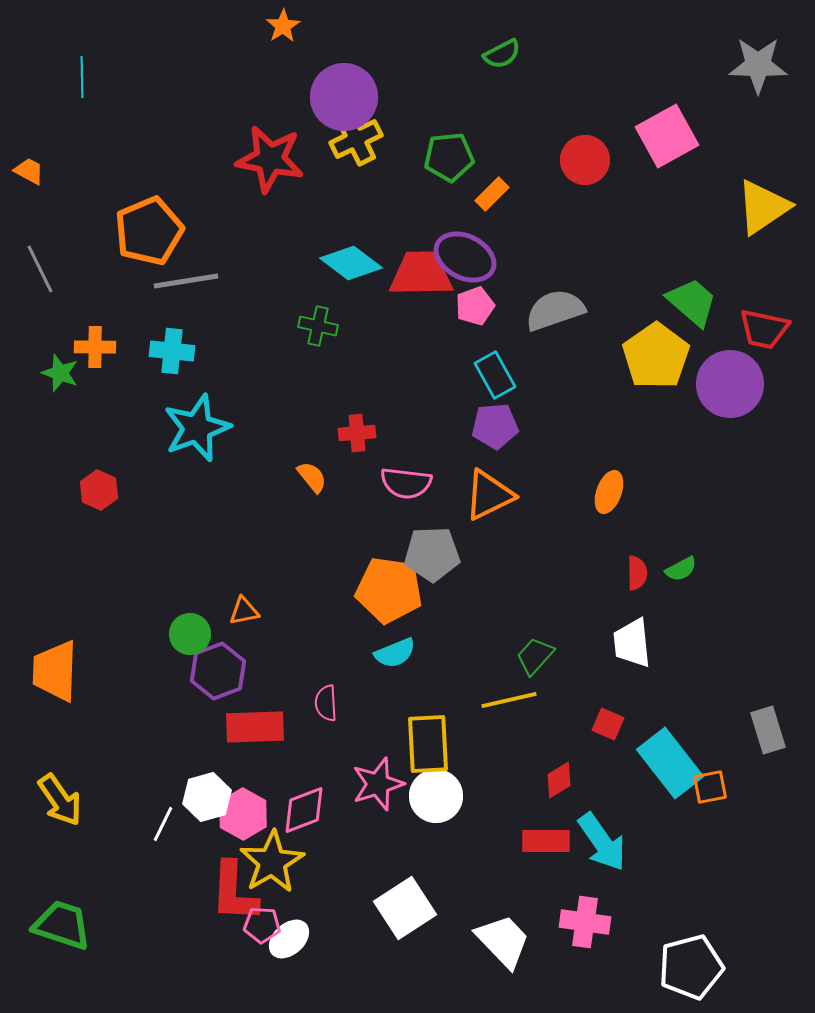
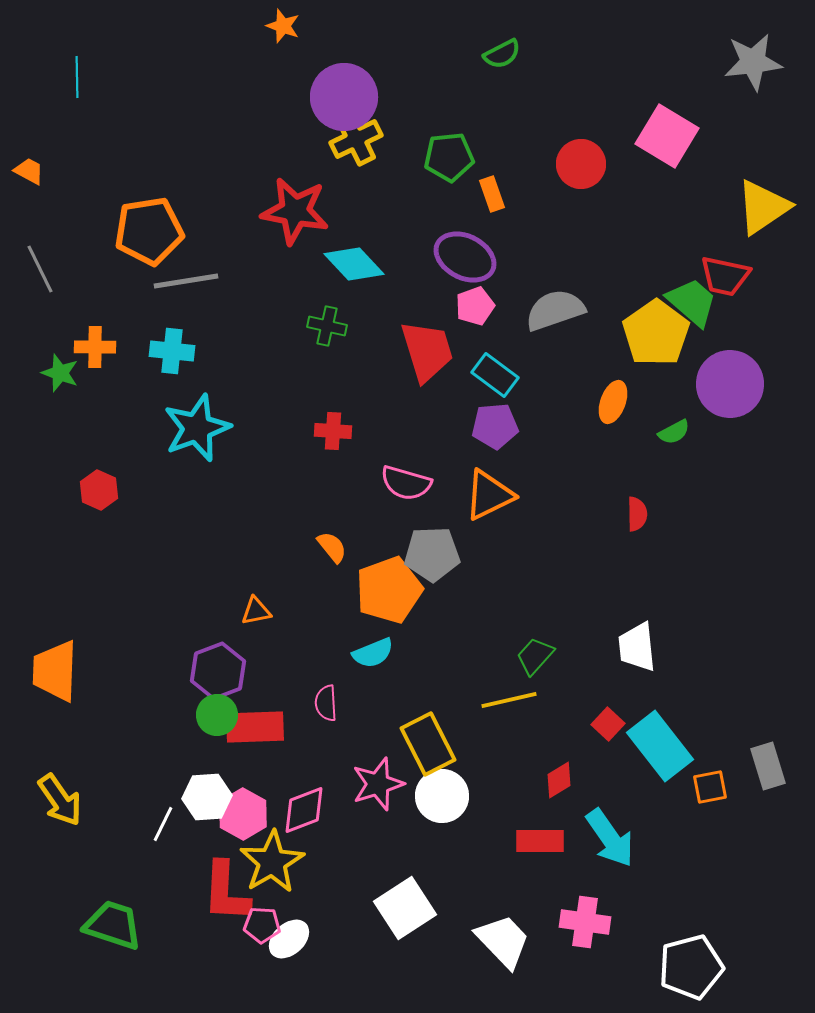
orange star at (283, 26): rotated 20 degrees counterclockwise
gray star at (758, 65): moved 5 px left, 3 px up; rotated 8 degrees counterclockwise
cyan line at (82, 77): moved 5 px left
pink square at (667, 136): rotated 30 degrees counterclockwise
red star at (270, 159): moved 25 px right, 52 px down
red circle at (585, 160): moved 4 px left, 4 px down
orange rectangle at (492, 194): rotated 64 degrees counterclockwise
orange pentagon at (149, 231): rotated 14 degrees clockwise
cyan diamond at (351, 263): moved 3 px right, 1 px down; rotated 10 degrees clockwise
red trapezoid at (421, 274): moved 6 px right, 77 px down; rotated 74 degrees clockwise
green cross at (318, 326): moved 9 px right
red trapezoid at (764, 329): moved 39 px left, 53 px up
yellow pentagon at (656, 356): moved 23 px up
cyan rectangle at (495, 375): rotated 24 degrees counterclockwise
red cross at (357, 433): moved 24 px left, 2 px up; rotated 9 degrees clockwise
orange semicircle at (312, 477): moved 20 px right, 70 px down
pink semicircle at (406, 483): rotated 9 degrees clockwise
orange ellipse at (609, 492): moved 4 px right, 90 px up
green semicircle at (681, 569): moved 7 px left, 137 px up
red semicircle at (637, 573): moved 59 px up
orange pentagon at (389, 590): rotated 28 degrees counterclockwise
orange triangle at (244, 611): moved 12 px right
green circle at (190, 634): moved 27 px right, 81 px down
white trapezoid at (632, 643): moved 5 px right, 4 px down
cyan semicircle at (395, 653): moved 22 px left
red square at (608, 724): rotated 20 degrees clockwise
gray rectangle at (768, 730): moved 36 px down
yellow rectangle at (428, 744): rotated 24 degrees counterclockwise
cyan rectangle at (670, 763): moved 10 px left, 17 px up
white circle at (436, 796): moved 6 px right
white hexagon at (207, 797): rotated 12 degrees clockwise
red rectangle at (546, 841): moved 6 px left
cyan arrow at (602, 842): moved 8 px right, 4 px up
red L-shape at (234, 892): moved 8 px left
green trapezoid at (62, 925): moved 51 px right
